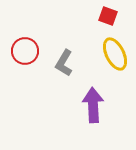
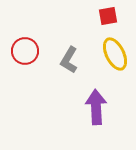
red square: rotated 30 degrees counterclockwise
gray L-shape: moved 5 px right, 3 px up
purple arrow: moved 3 px right, 2 px down
